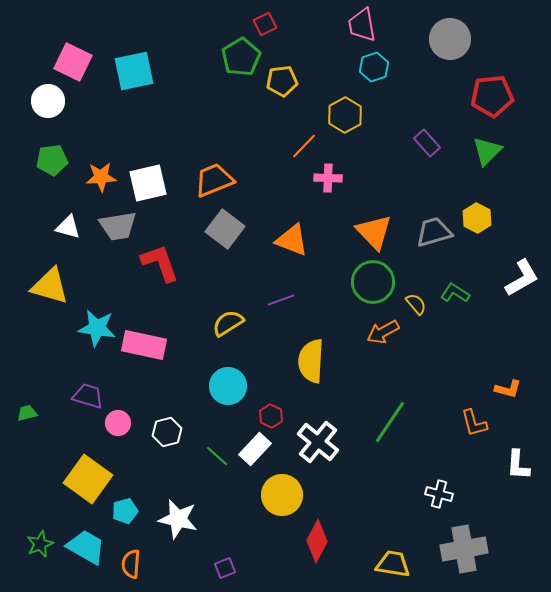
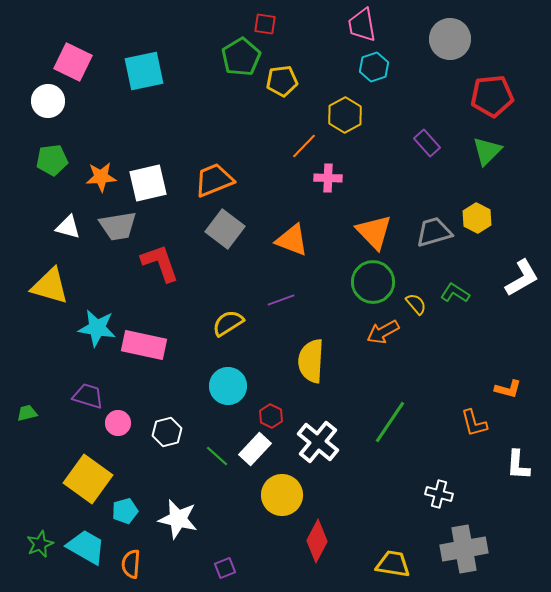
red square at (265, 24): rotated 35 degrees clockwise
cyan square at (134, 71): moved 10 px right
